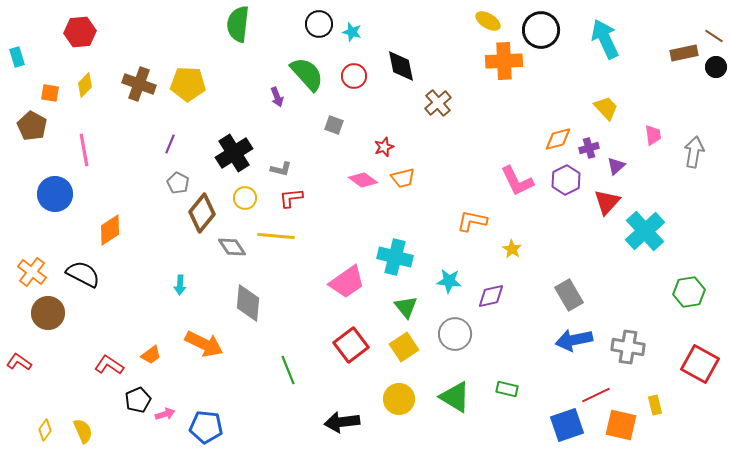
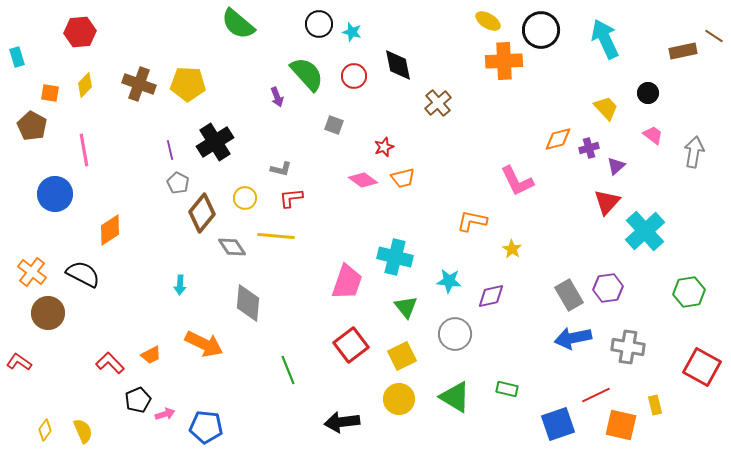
green semicircle at (238, 24): rotated 57 degrees counterclockwise
brown rectangle at (684, 53): moved 1 px left, 2 px up
black diamond at (401, 66): moved 3 px left, 1 px up
black circle at (716, 67): moved 68 px left, 26 px down
pink trapezoid at (653, 135): rotated 45 degrees counterclockwise
purple line at (170, 144): moved 6 px down; rotated 36 degrees counterclockwise
black cross at (234, 153): moved 19 px left, 11 px up
purple hexagon at (566, 180): moved 42 px right, 108 px down; rotated 20 degrees clockwise
pink trapezoid at (347, 282): rotated 36 degrees counterclockwise
blue arrow at (574, 340): moved 1 px left, 2 px up
yellow square at (404, 347): moved 2 px left, 9 px down; rotated 8 degrees clockwise
orange trapezoid at (151, 355): rotated 10 degrees clockwise
red square at (700, 364): moved 2 px right, 3 px down
red L-shape at (109, 365): moved 1 px right, 2 px up; rotated 12 degrees clockwise
blue square at (567, 425): moved 9 px left, 1 px up
